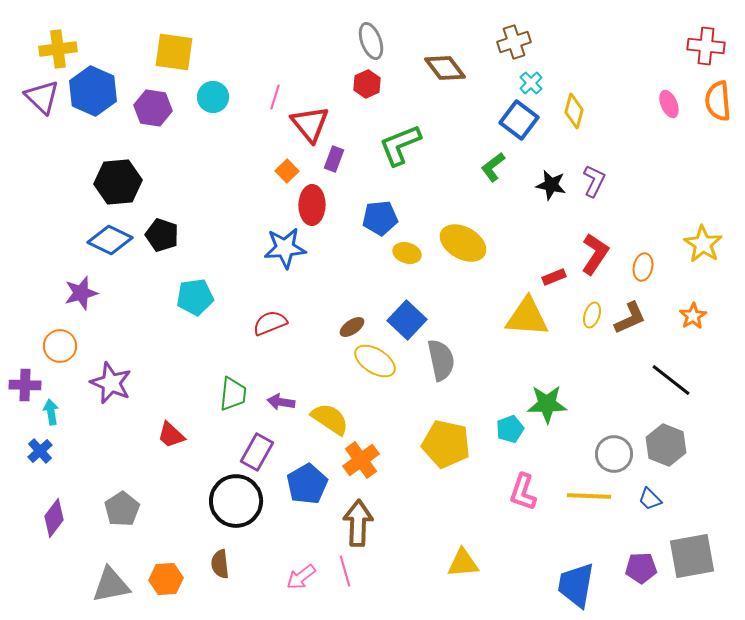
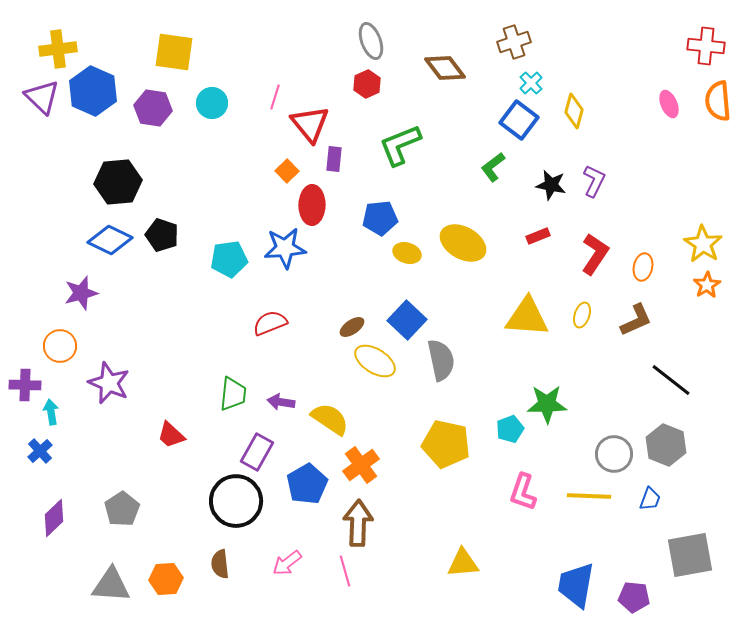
cyan circle at (213, 97): moved 1 px left, 6 px down
purple rectangle at (334, 159): rotated 15 degrees counterclockwise
red rectangle at (554, 277): moved 16 px left, 41 px up
cyan pentagon at (195, 297): moved 34 px right, 38 px up
yellow ellipse at (592, 315): moved 10 px left
orange star at (693, 316): moved 14 px right, 31 px up
brown L-shape at (630, 318): moved 6 px right, 2 px down
purple star at (111, 383): moved 2 px left
orange cross at (361, 460): moved 5 px down
blue trapezoid at (650, 499): rotated 115 degrees counterclockwise
purple diamond at (54, 518): rotated 9 degrees clockwise
gray square at (692, 556): moved 2 px left, 1 px up
purple pentagon at (641, 568): moved 7 px left, 29 px down; rotated 8 degrees clockwise
pink arrow at (301, 577): moved 14 px left, 14 px up
gray triangle at (111, 585): rotated 15 degrees clockwise
